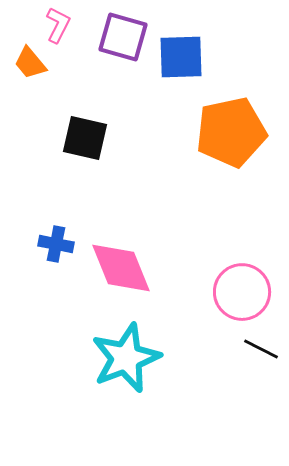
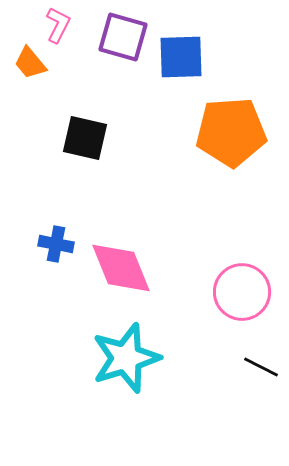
orange pentagon: rotated 8 degrees clockwise
black line: moved 18 px down
cyan star: rotated 4 degrees clockwise
